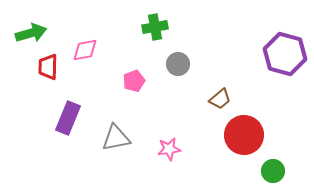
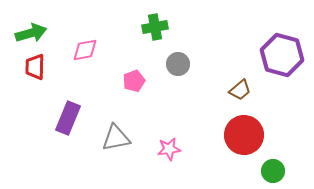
purple hexagon: moved 3 px left, 1 px down
red trapezoid: moved 13 px left
brown trapezoid: moved 20 px right, 9 px up
